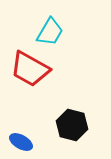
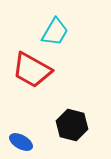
cyan trapezoid: moved 5 px right
red trapezoid: moved 2 px right, 1 px down
